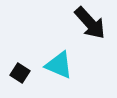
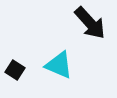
black square: moved 5 px left, 3 px up
